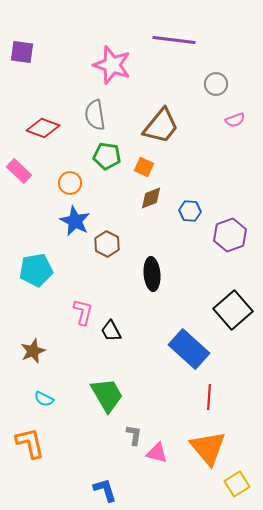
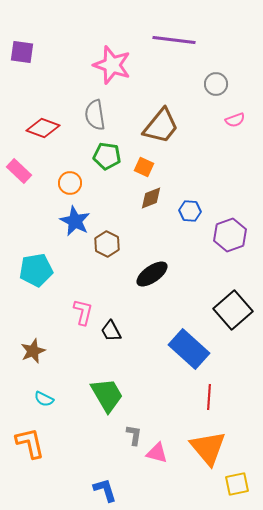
black ellipse: rotated 60 degrees clockwise
yellow square: rotated 20 degrees clockwise
